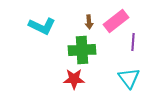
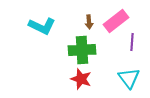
purple line: moved 1 px left
red star: moved 7 px right; rotated 20 degrees clockwise
